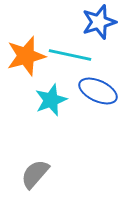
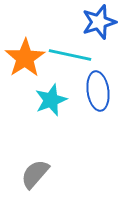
orange star: moved 1 px left, 2 px down; rotated 18 degrees counterclockwise
blue ellipse: rotated 57 degrees clockwise
